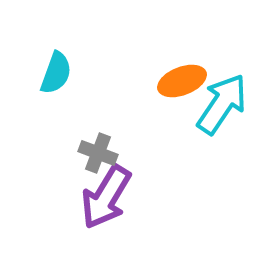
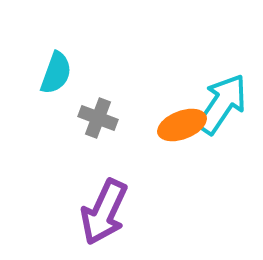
orange ellipse: moved 44 px down
gray cross: moved 35 px up
purple arrow: moved 2 px left, 15 px down; rotated 6 degrees counterclockwise
